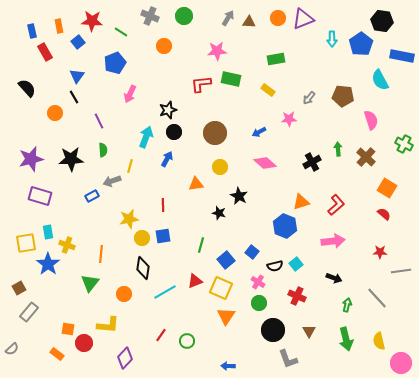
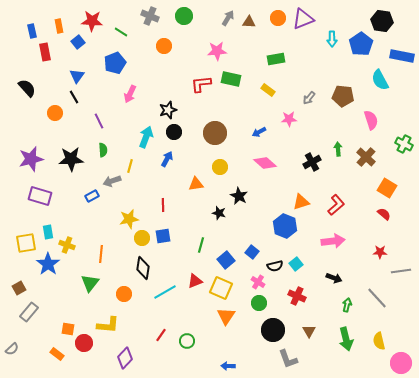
red rectangle at (45, 52): rotated 18 degrees clockwise
